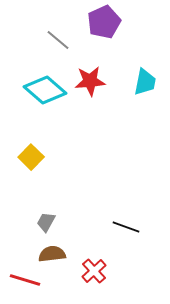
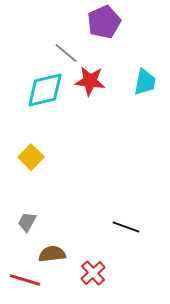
gray line: moved 8 px right, 13 px down
red star: rotated 12 degrees clockwise
cyan diamond: rotated 54 degrees counterclockwise
gray trapezoid: moved 19 px left
red cross: moved 1 px left, 2 px down
